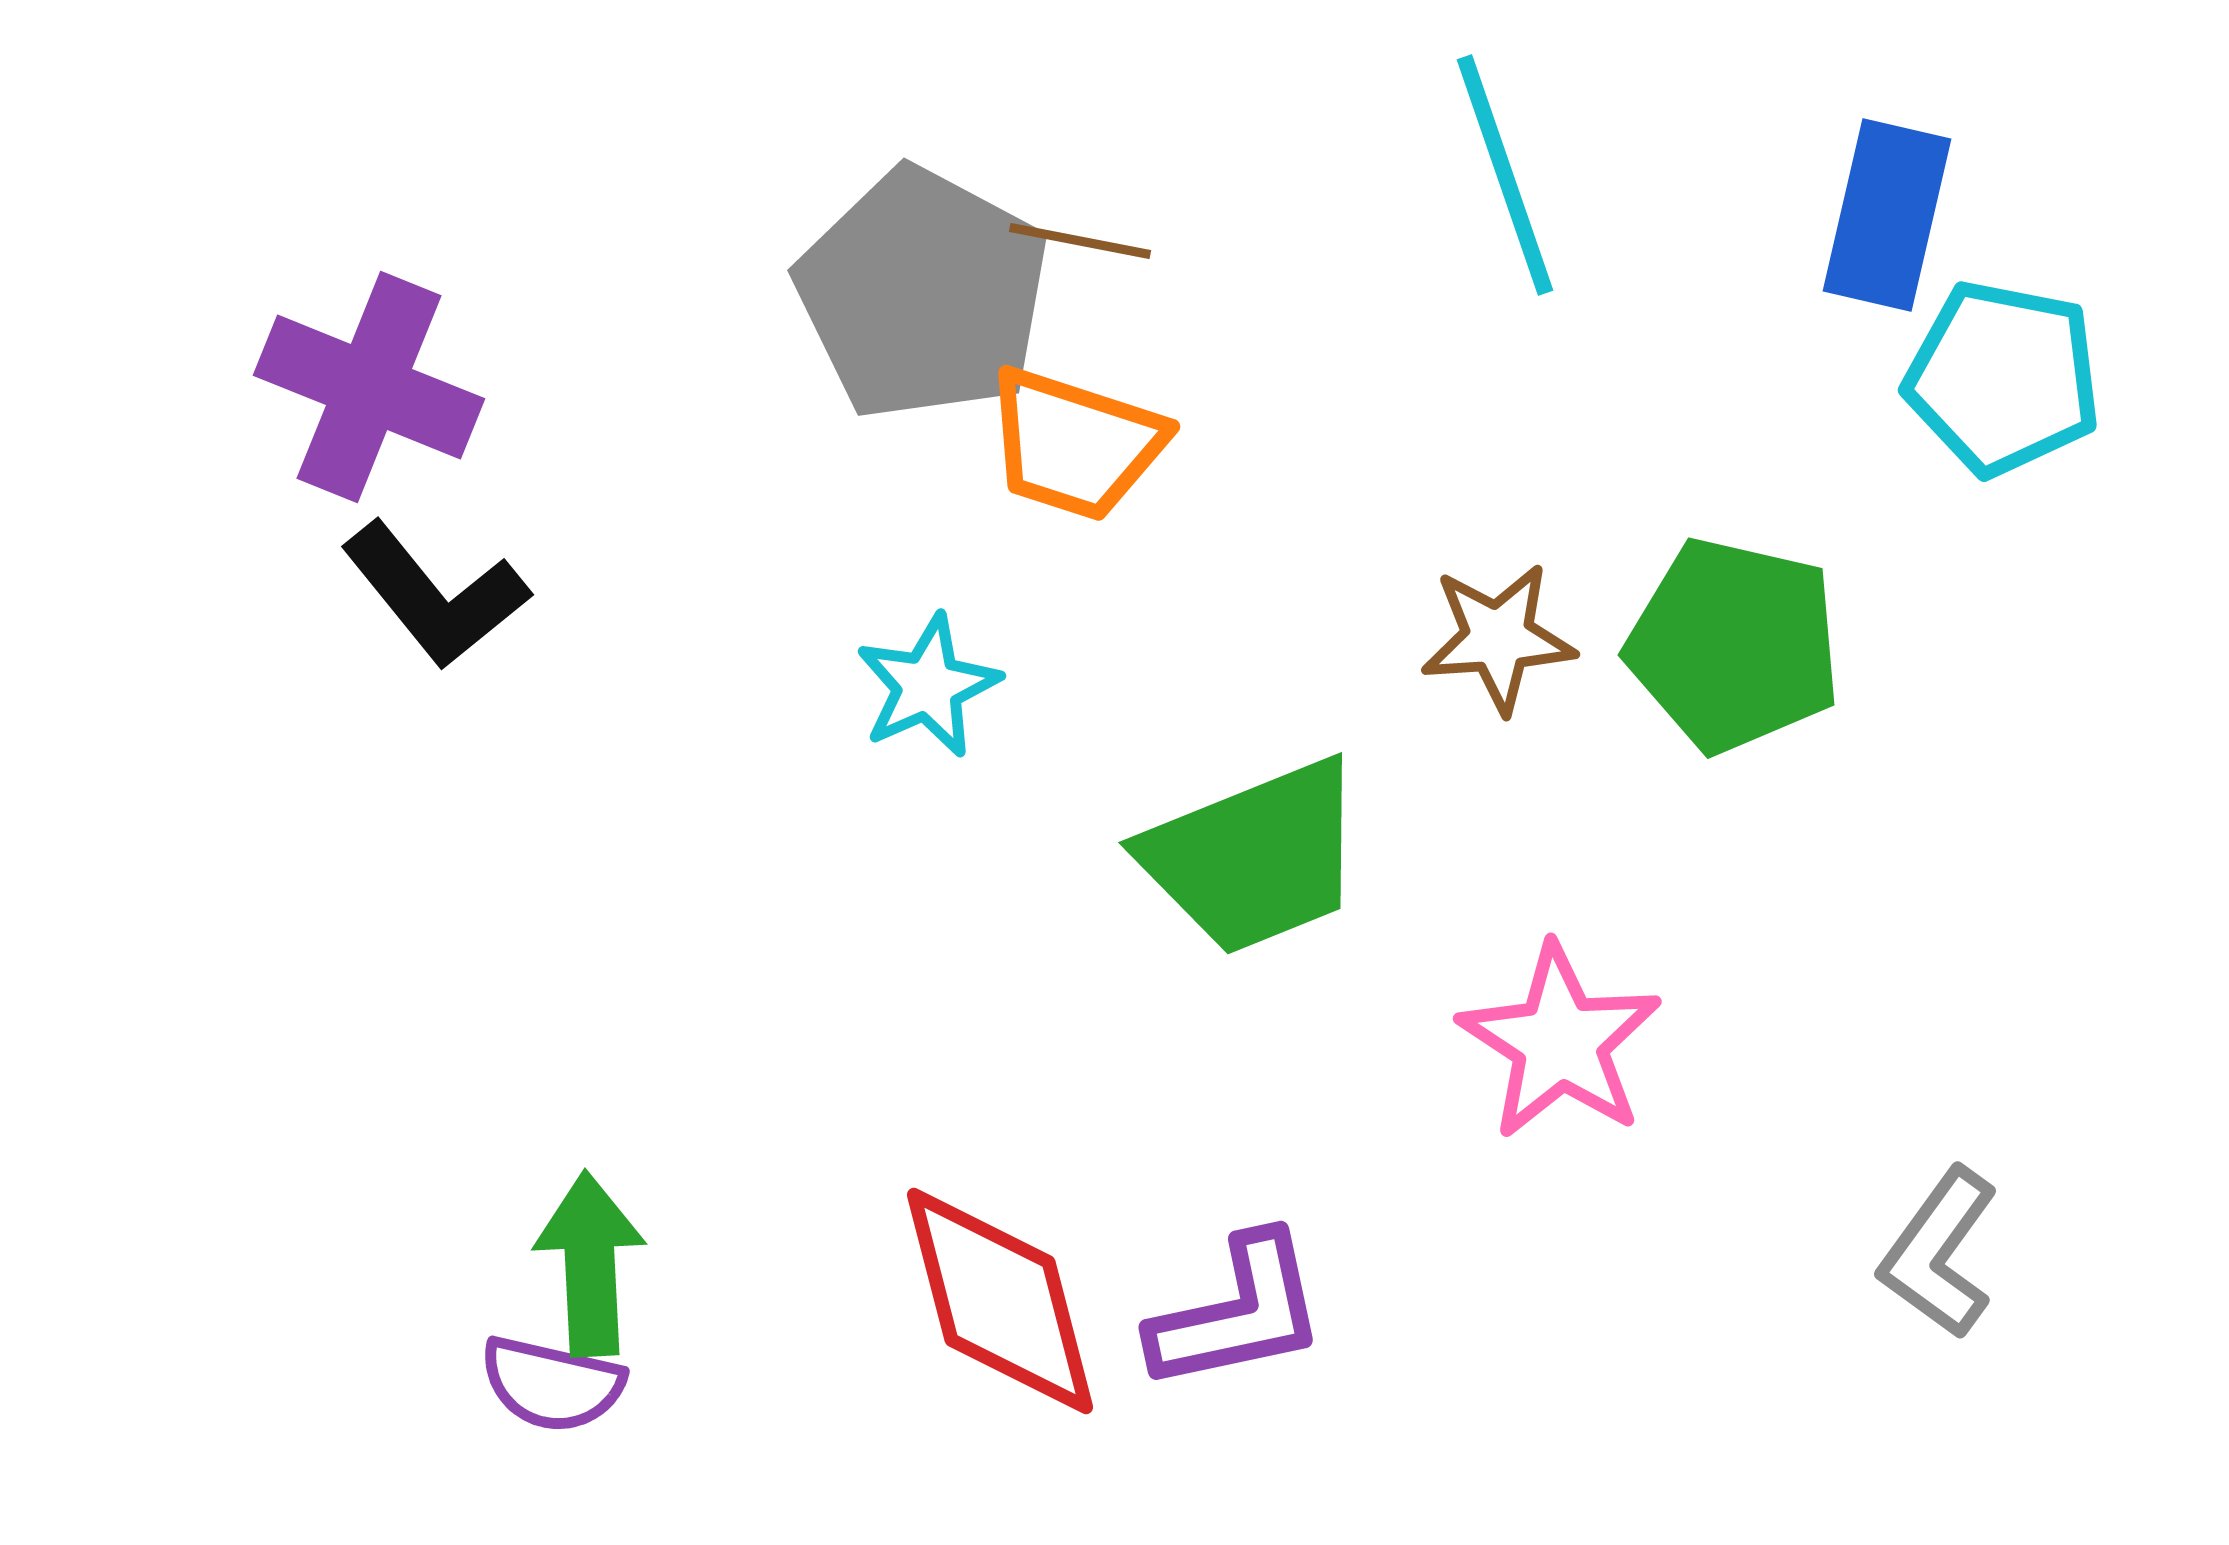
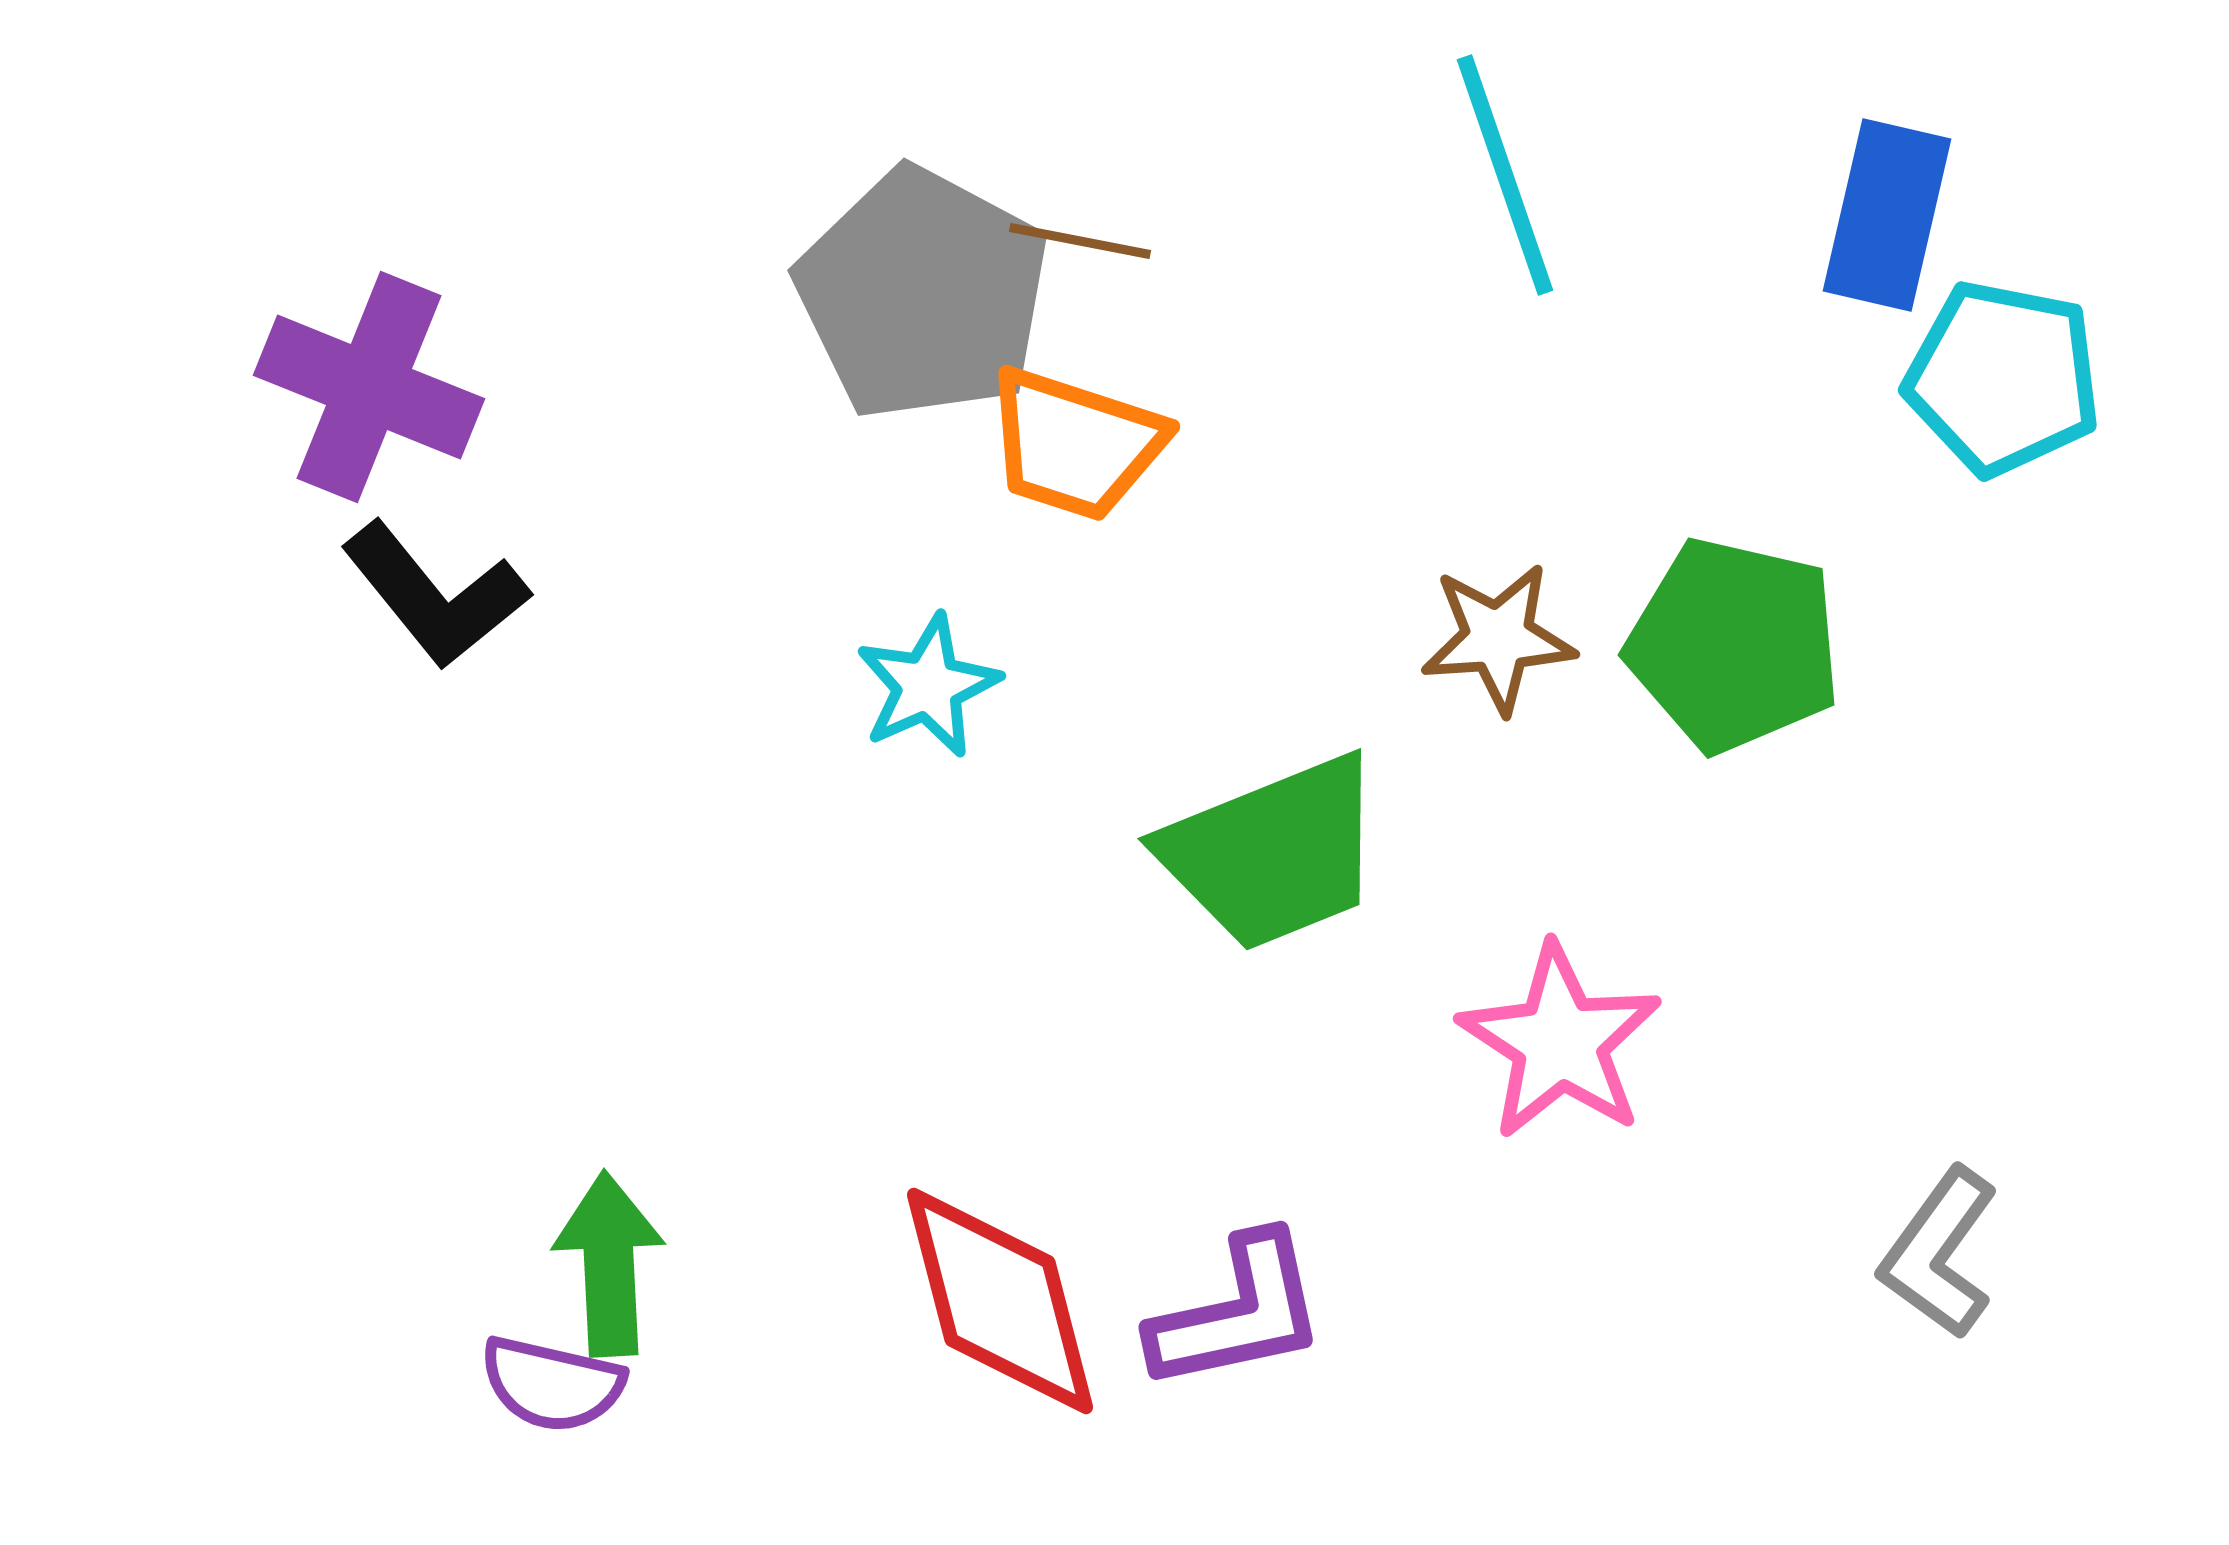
green trapezoid: moved 19 px right, 4 px up
green arrow: moved 19 px right
